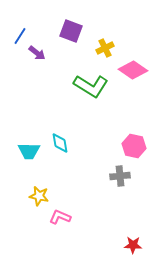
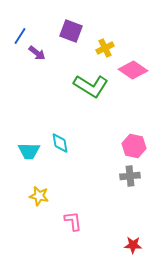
gray cross: moved 10 px right
pink L-shape: moved 13 px right, 4 px down; rotated 60 degrees clockwise
